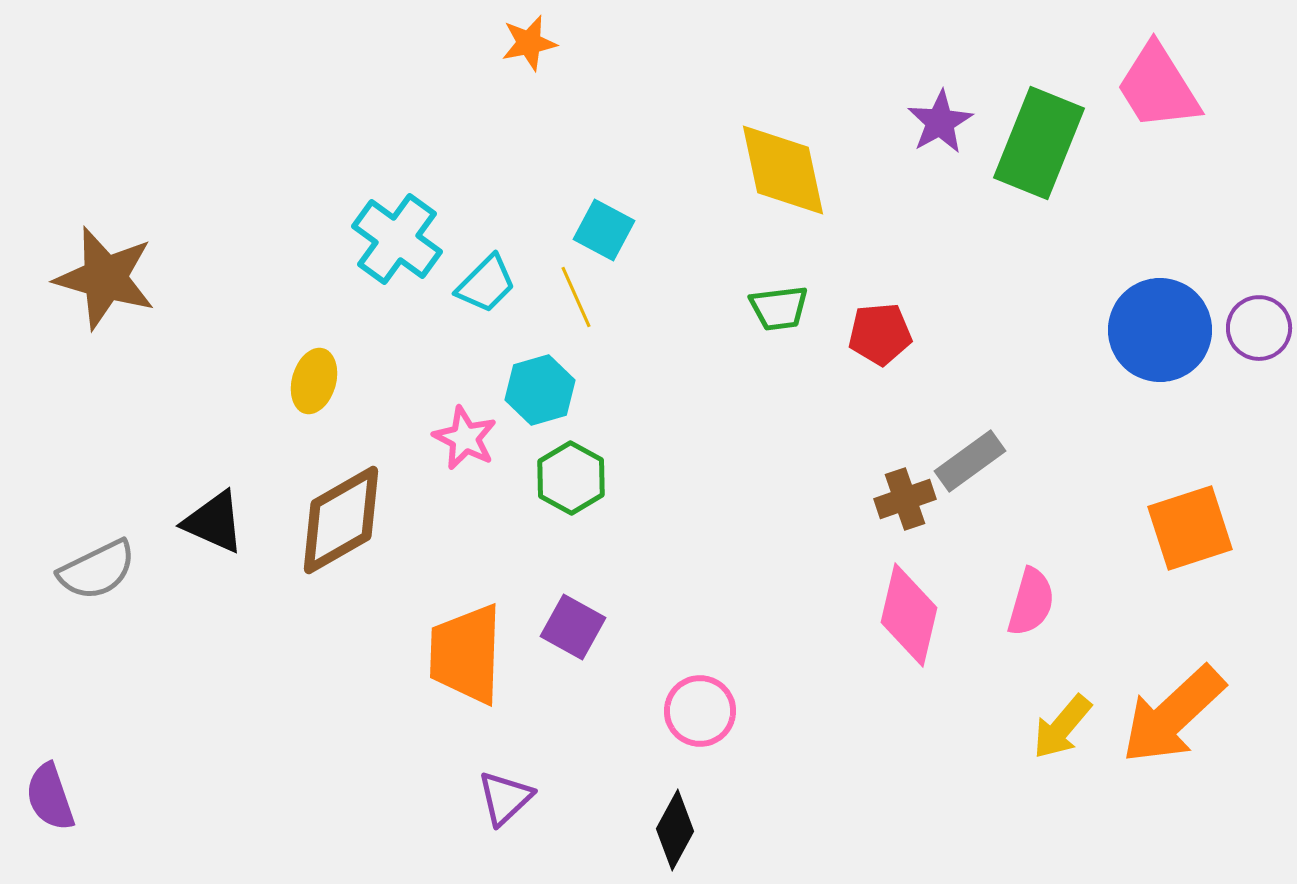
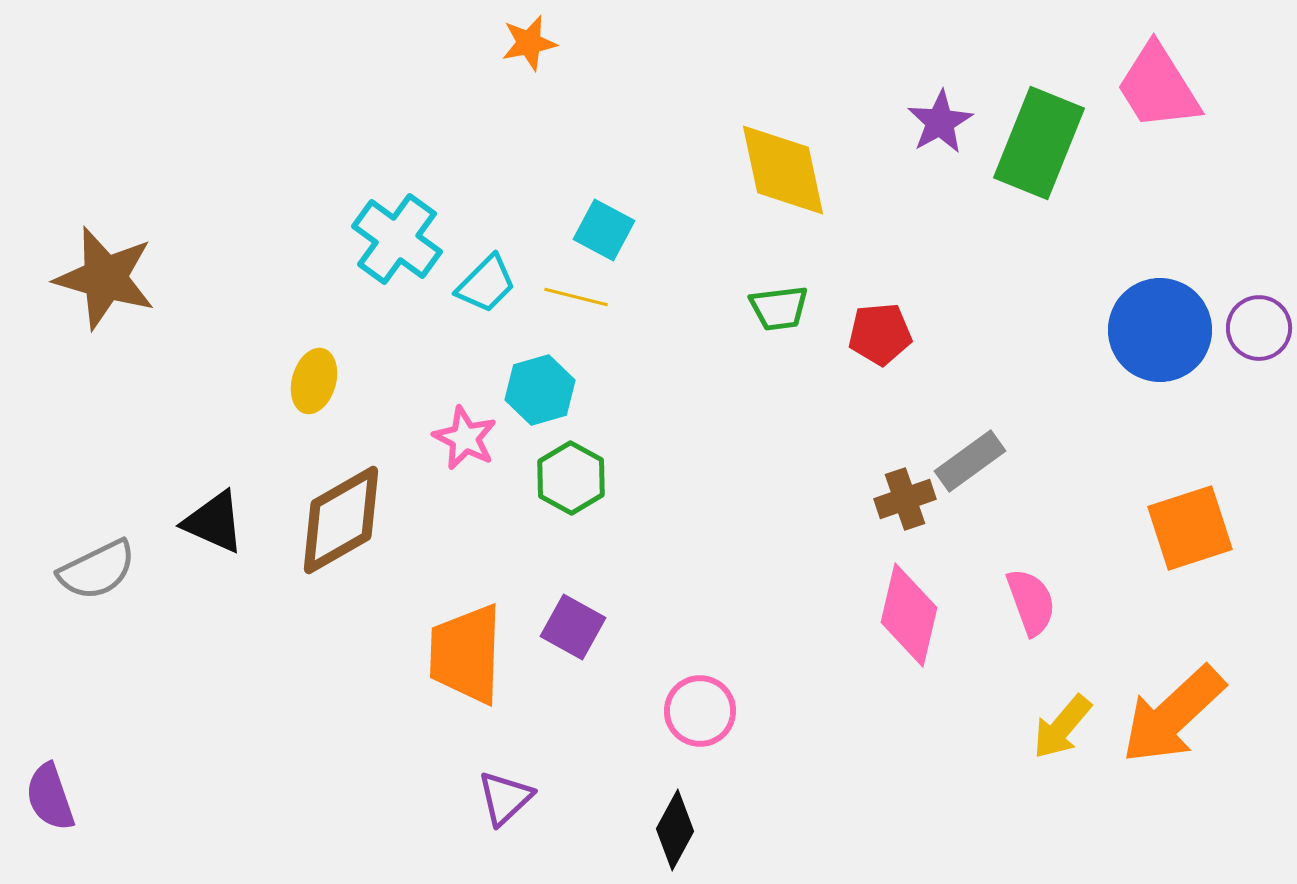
yellow line: rotated 52 degrees counterclockwise
pink semicircle: rotated 36 degrees counterclockwise
